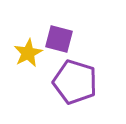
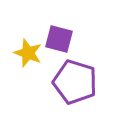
yellow star: rotated 24 degrees counterclockwise
